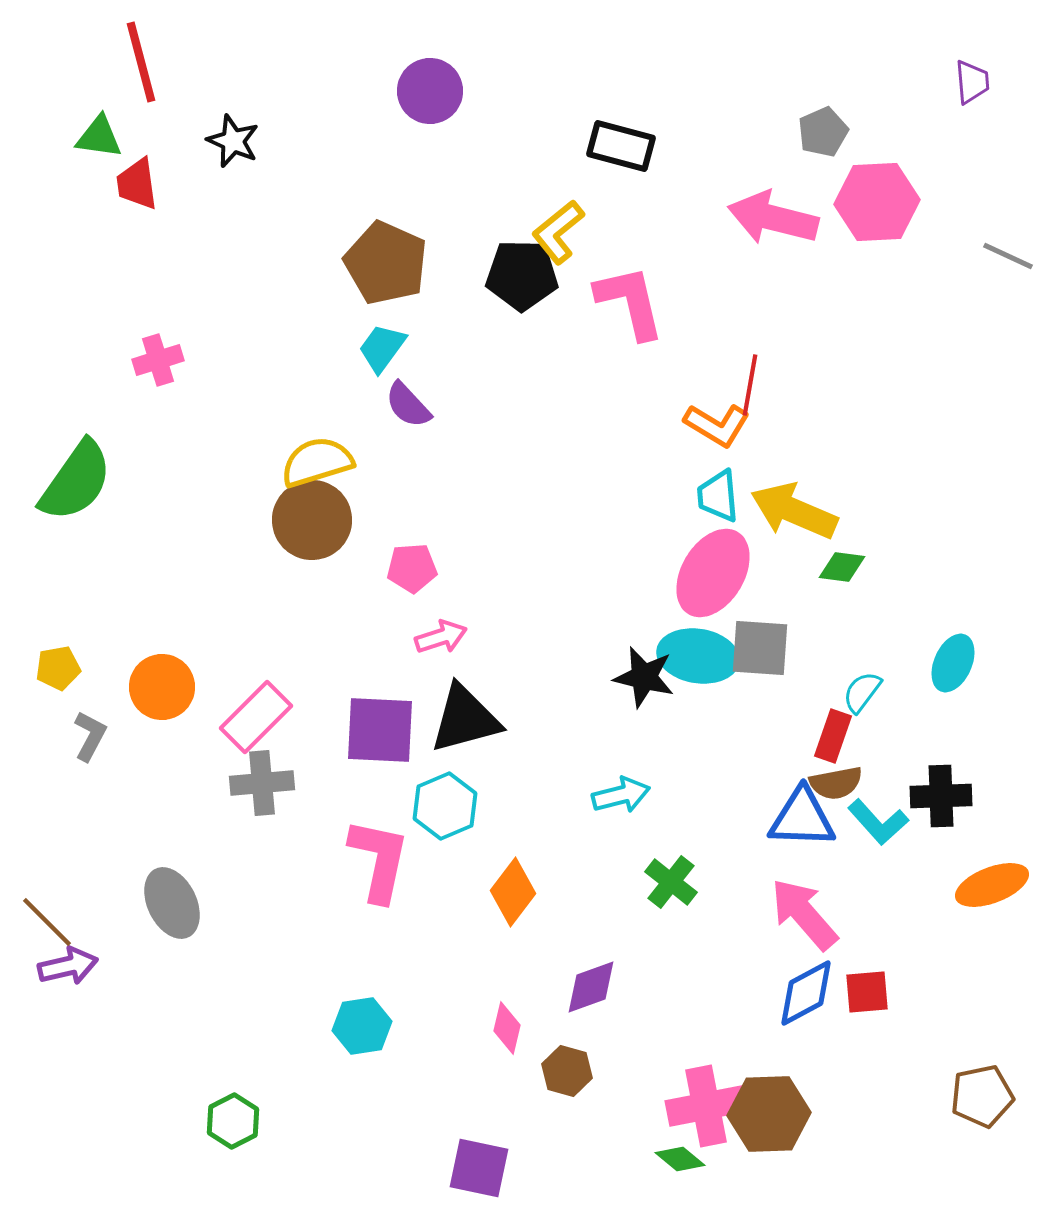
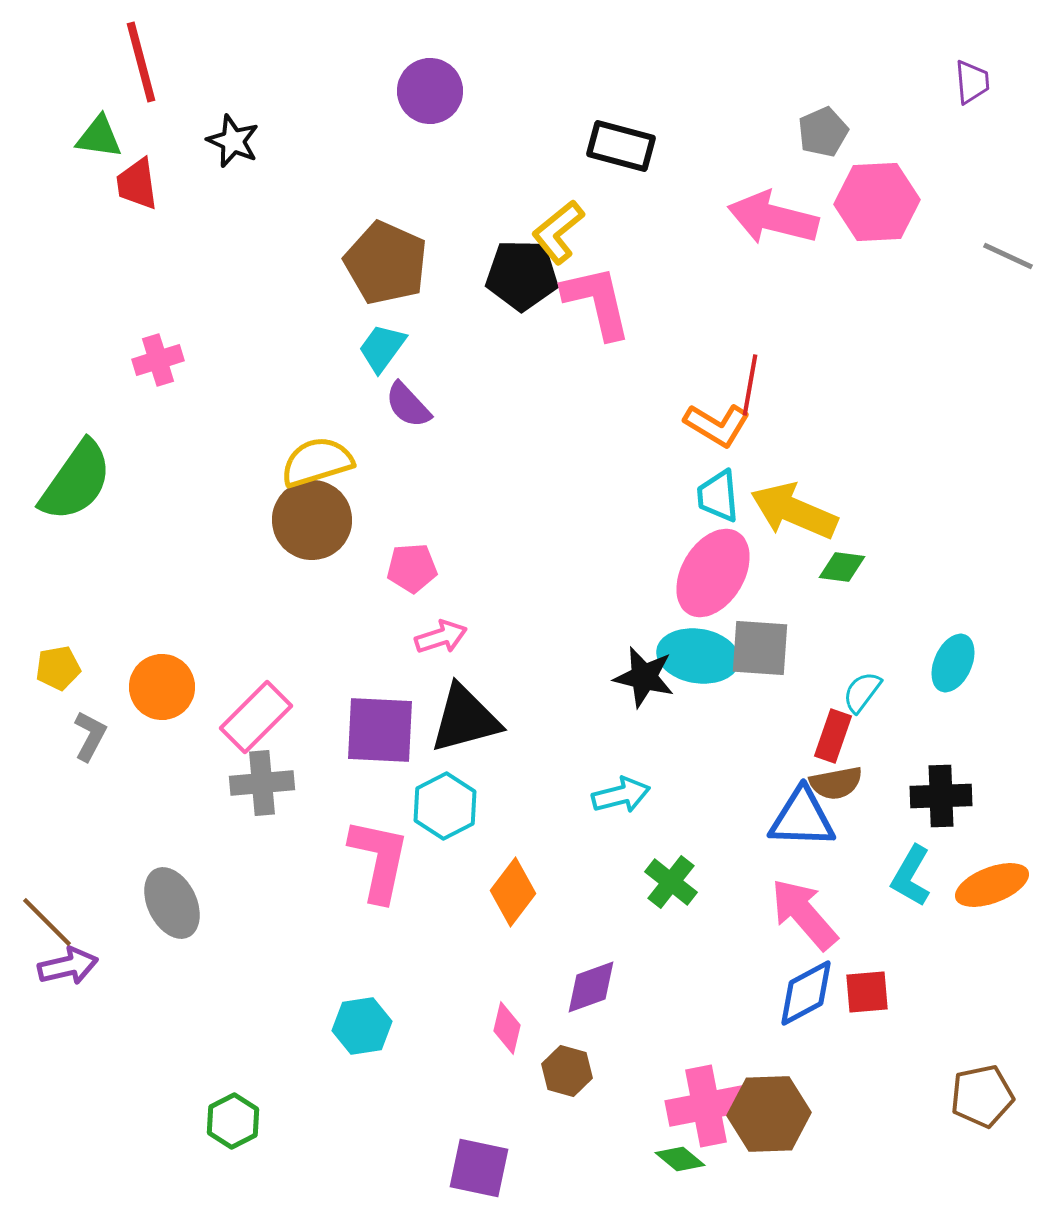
pink L-shape at (630, 302): moved 33 px left
cyan hexagon at (445, 806): rotated 4 degrees counterclockwise
cyan L-shape at (878, 822): moved 33 px right, 54 px down; rotated 72 degrees clockwise
